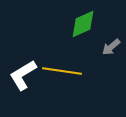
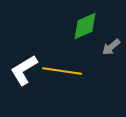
green diamond: moved 2 px right, 2 px down
white L-shape: moved 1 px right, 5 px up
